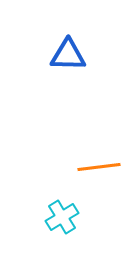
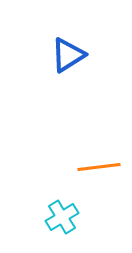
blue triangle: rotated 33 degrees counterclockwise
